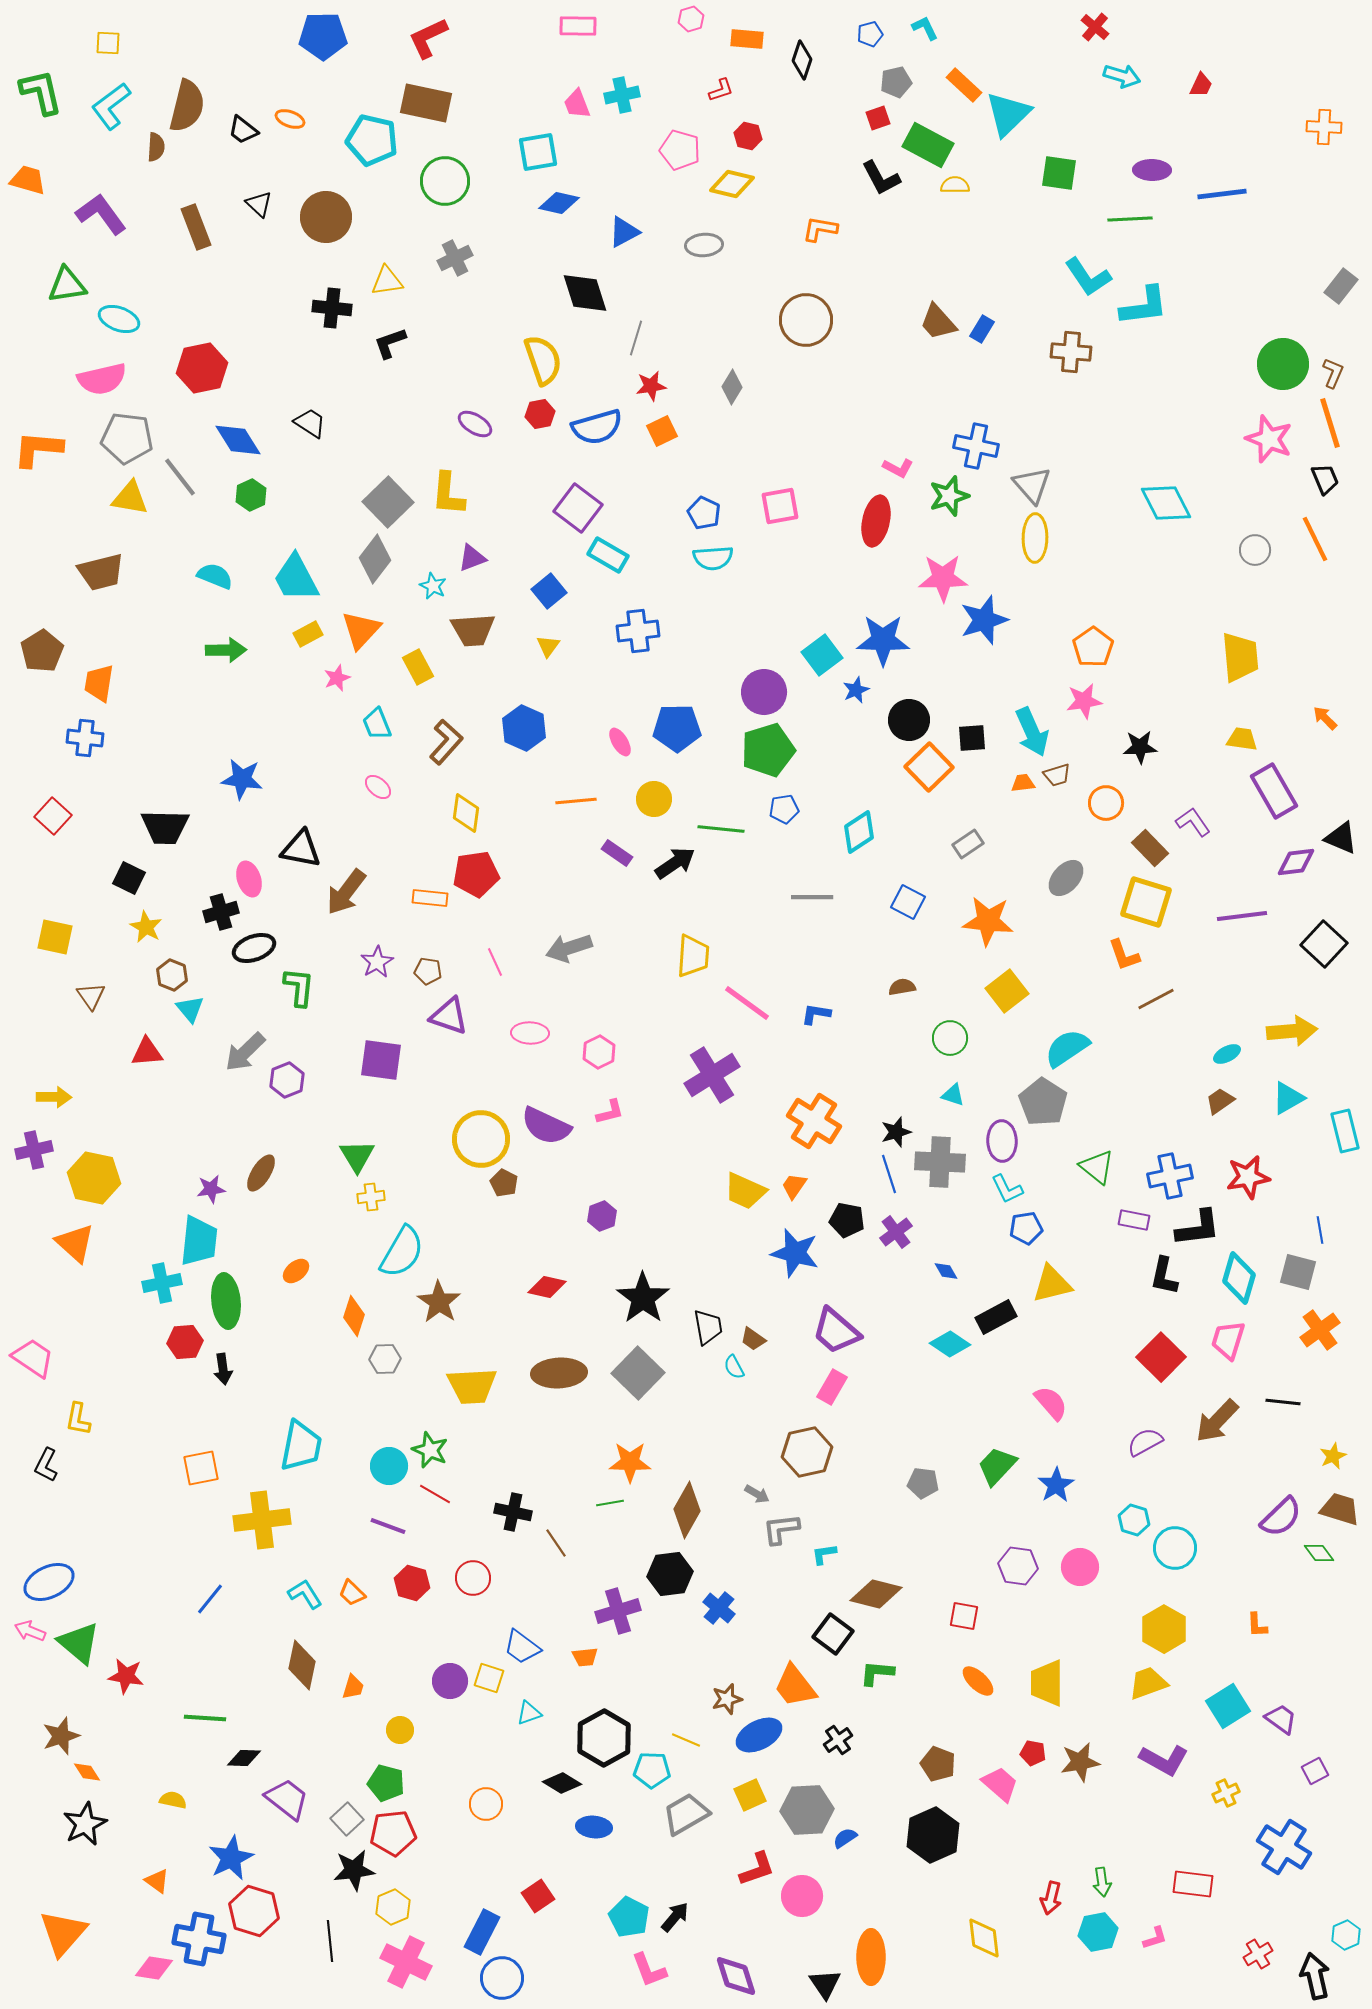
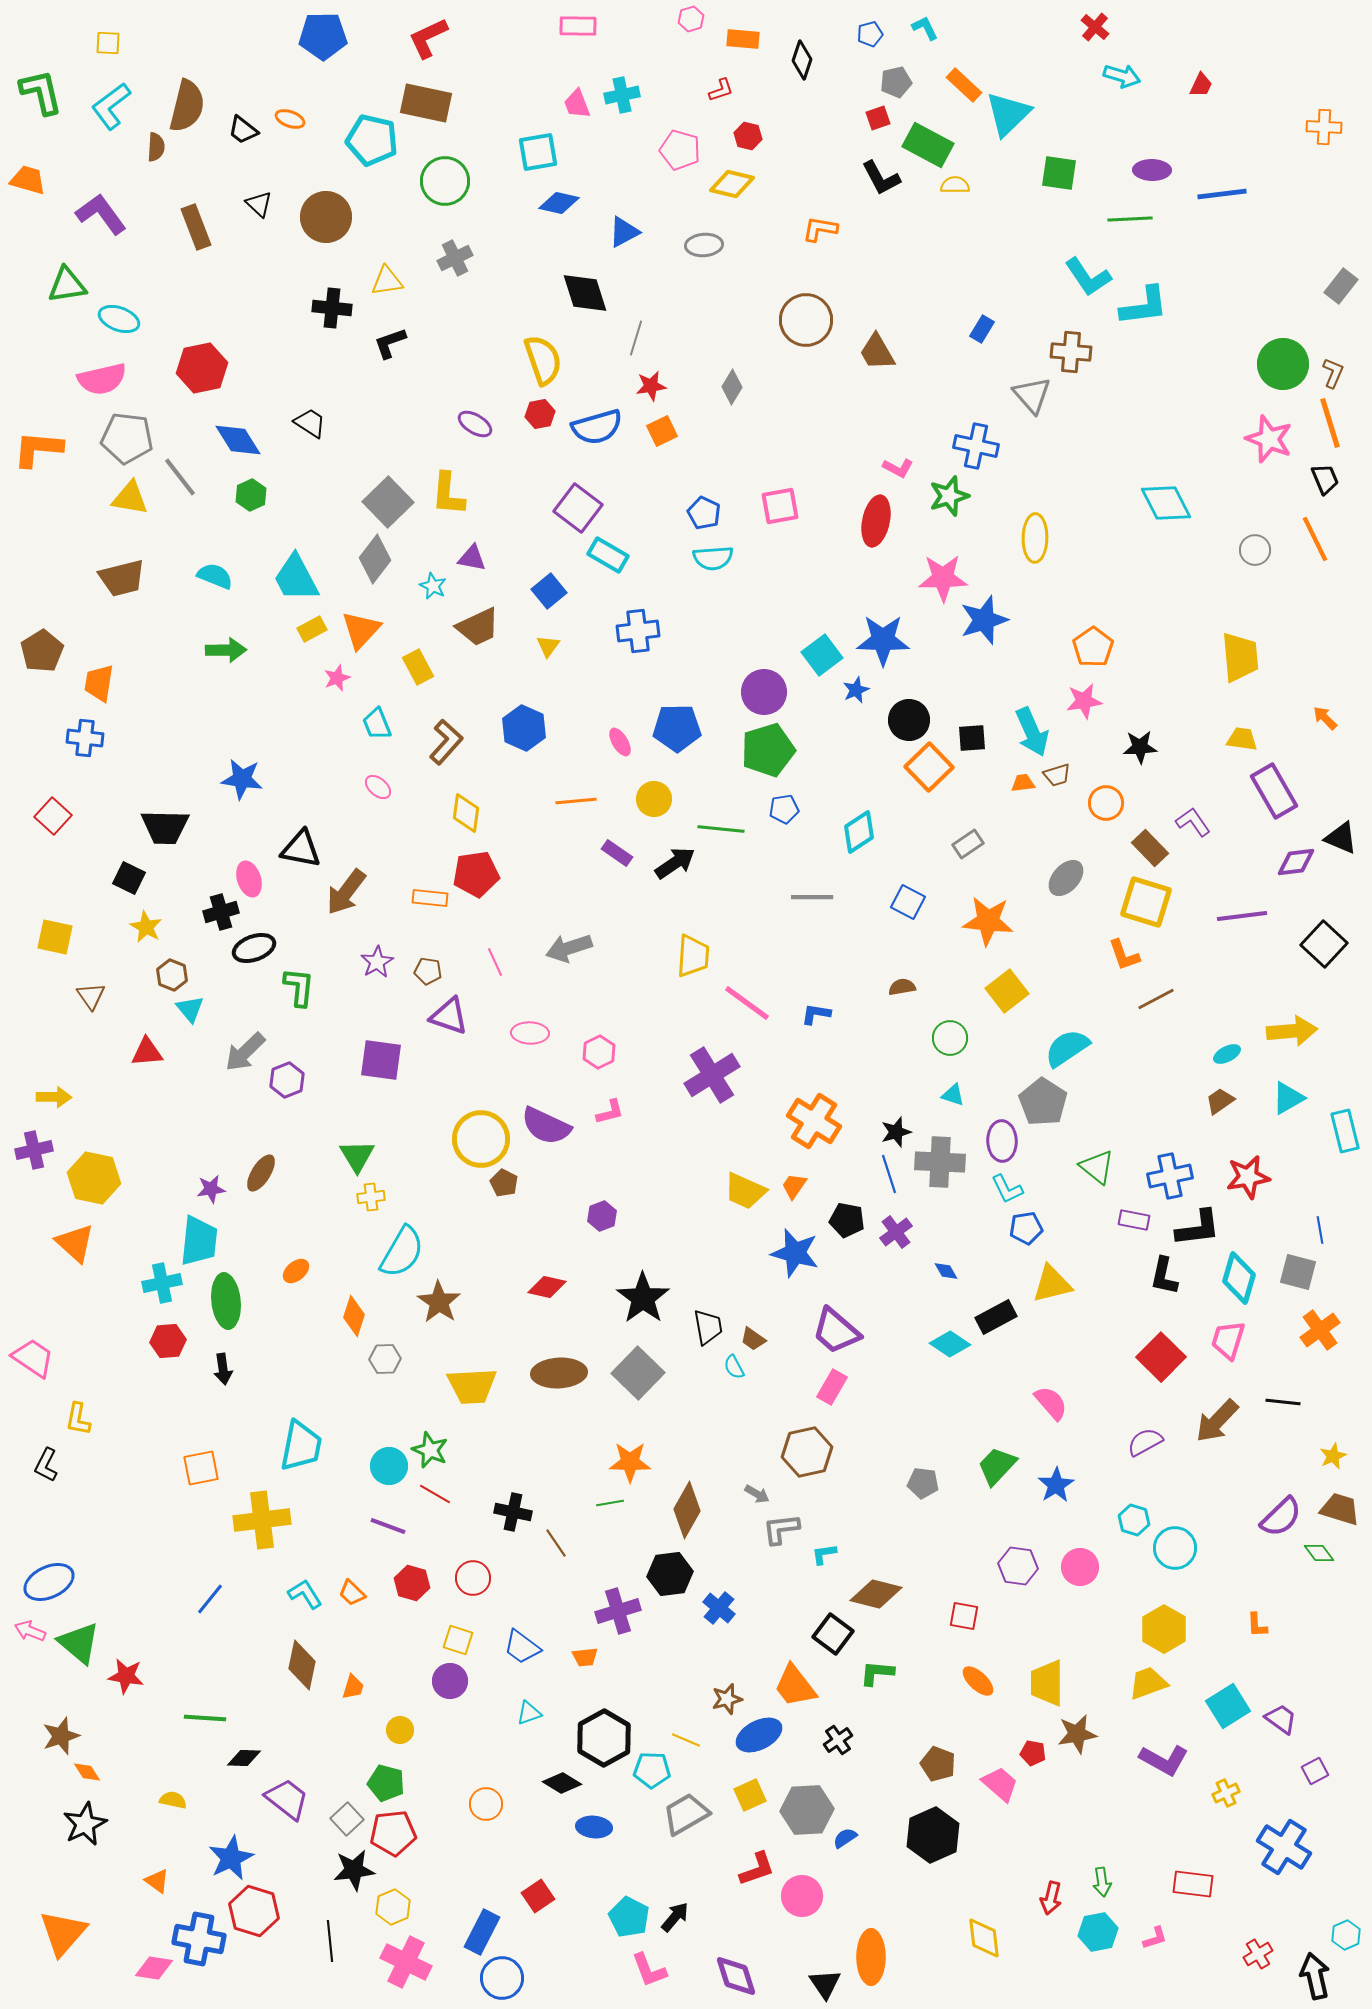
orange rectangle at (747, 39): moved 4 px left
brown trapezoid at (938, 322): moved 61 px left, 30 px down; rotated 12 degrees clockwise
gray triangle at (1032, 485): moved 90 px up
purple triangle at (472, 558): rotated 32 degrees clockwise
brown trapezoid at (101, 572): moved 21 px right, 6 px down
brown trapezoid at (473, 630): moved 5 px right, 3 px up; rotated 21 degrees counterclockwise
yellow rectangle at (308, 634): moved 4 px right, 5 px up
red hexagon at (185, 1342): moved 17 px left, 1 px up
yellow square at (489, 1678): moved 31 px left, 38 px up
brown star at (1080, 1762): moved 3 px left, 28 px up
